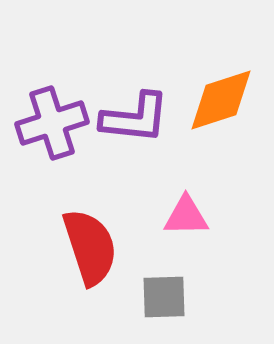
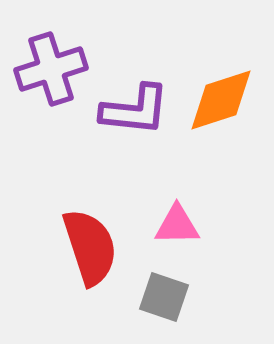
purple L-shape: moved 8 px up
purple cross: moved 1 px left, 54 px up
pink triangle: moved 9 px left, 9 px down
gray square: rotated 21 degrees clockwise
